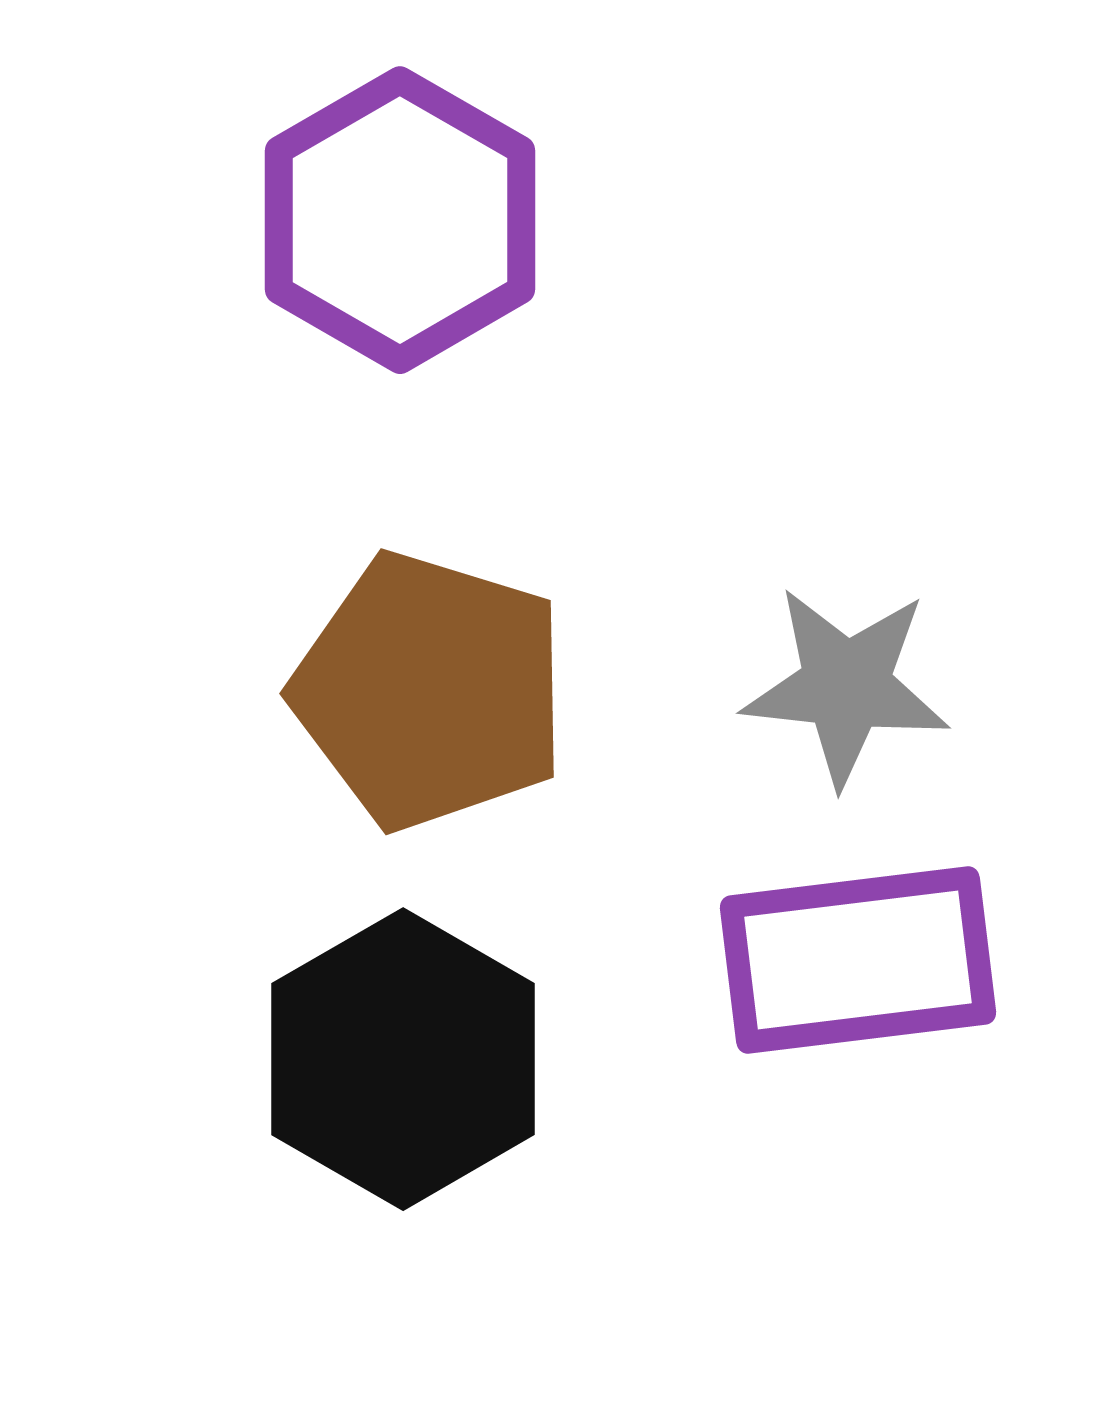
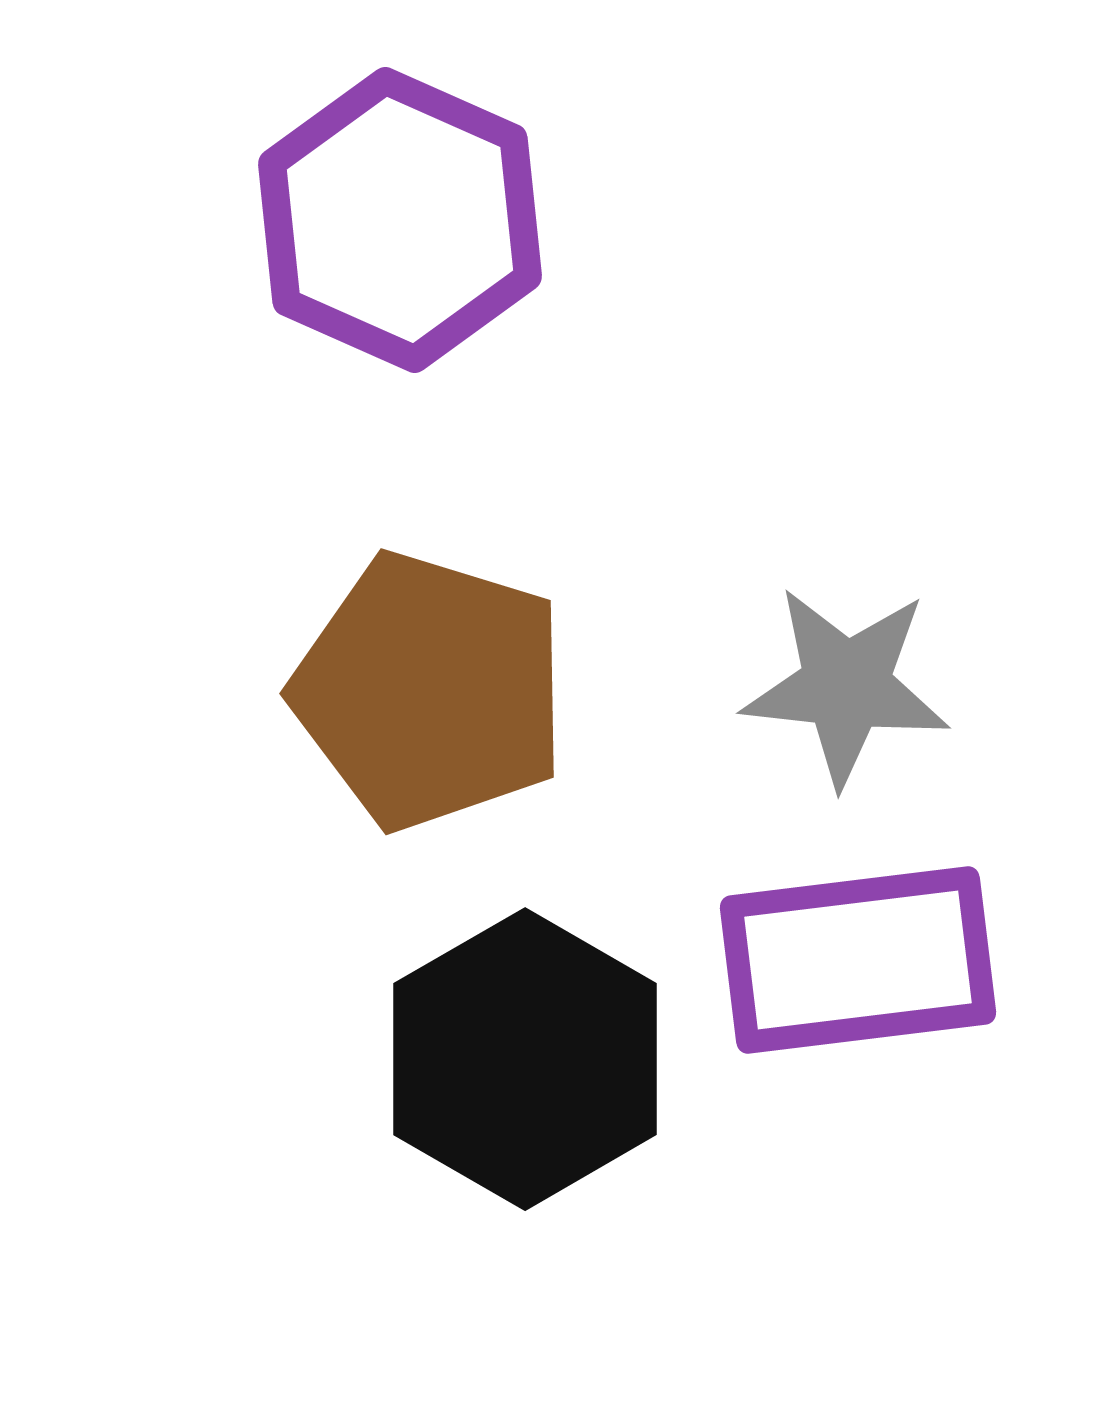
purple hexagon: rotated 6 degrees counterclockwise
black hexagon: moved 122 px right
